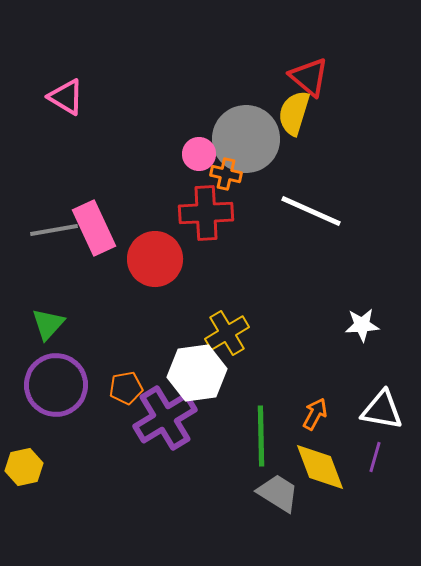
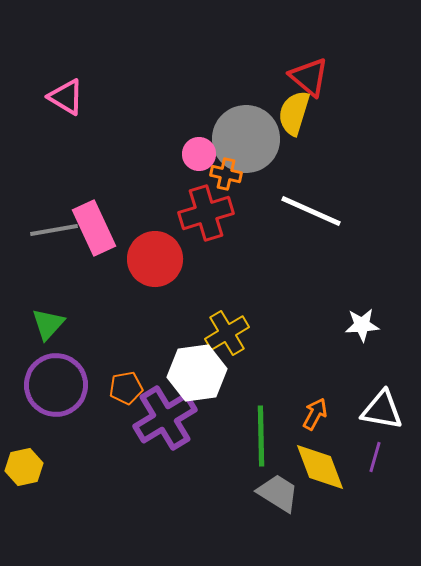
red cross: rotated 14 degrees counterclockwise
